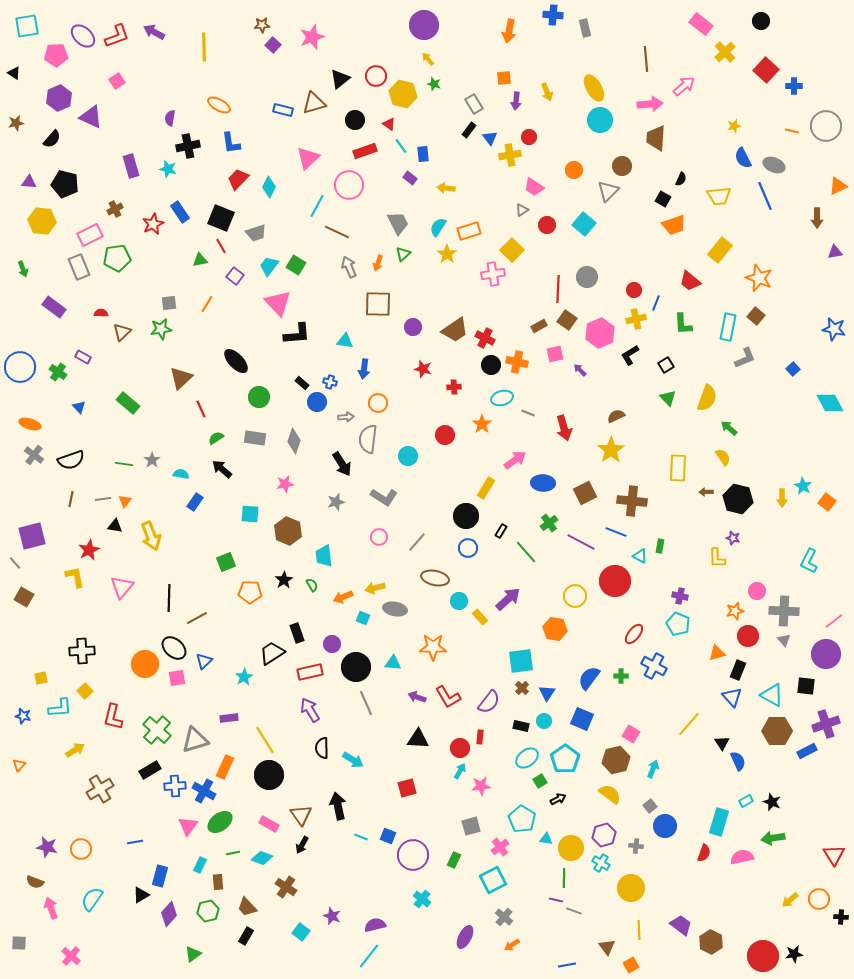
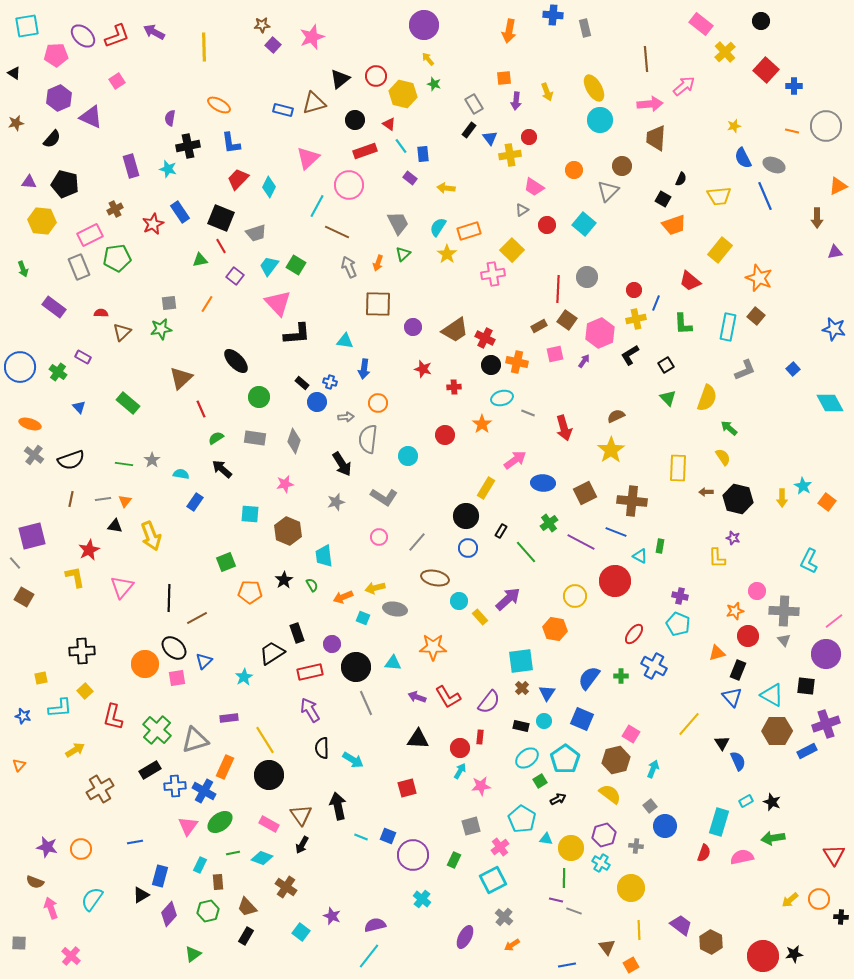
gray L-shape at (745, 358): moved 12 px down
purple arrow at (580, 370): moved 4 px right, 9 px up; rotated 80 degrees clockwise
